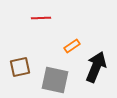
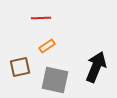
orange rectangle: moved 25 px left
